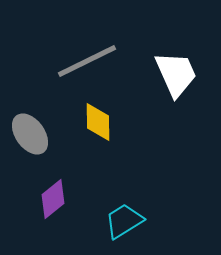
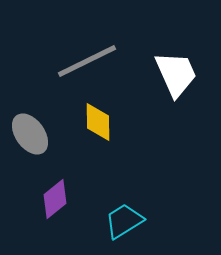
purple diamond: moved 2 px right
